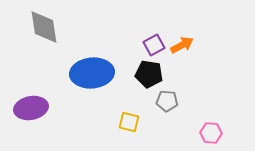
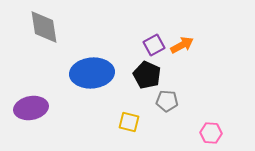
black pentagon: moved 2 px left, 1 px down; rotated 16 degrees clockwise
